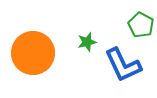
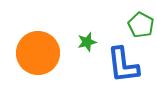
orange circle: moved 5 px right
blue L-shape: rotated 18 degrees clockwise
